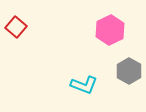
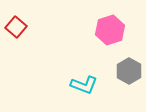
pink hexagon: rotated 8 degrees clockwise
